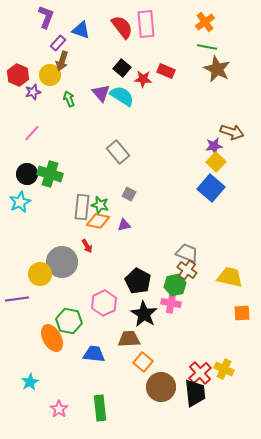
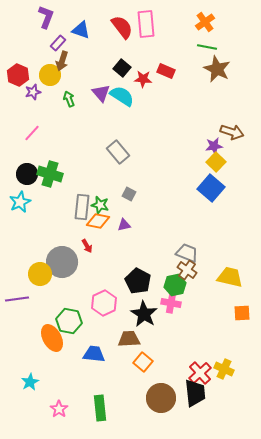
brown circle at (161, 387): moved 11 px down
